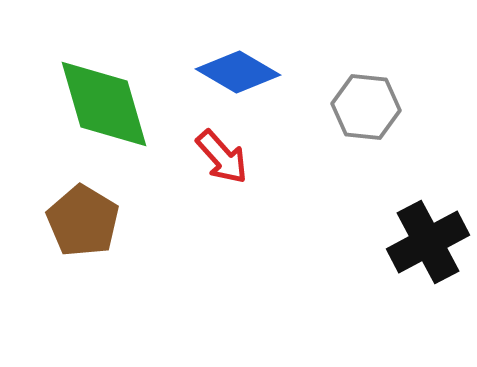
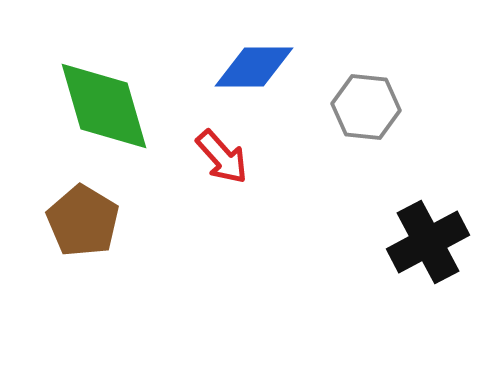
blue diamond: moved 16 px right, 5 px up; rotated 30 degrees counterclockwise
green diamond: moved 2 px down
